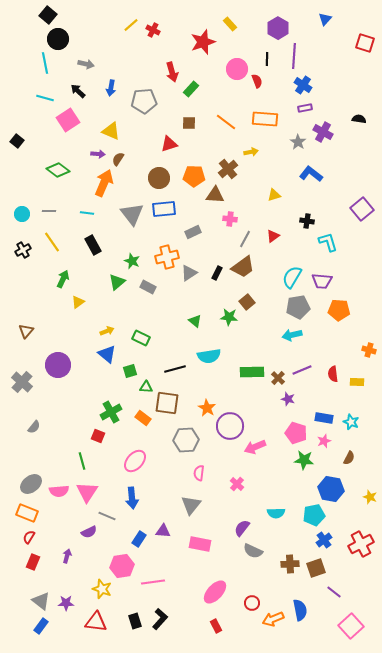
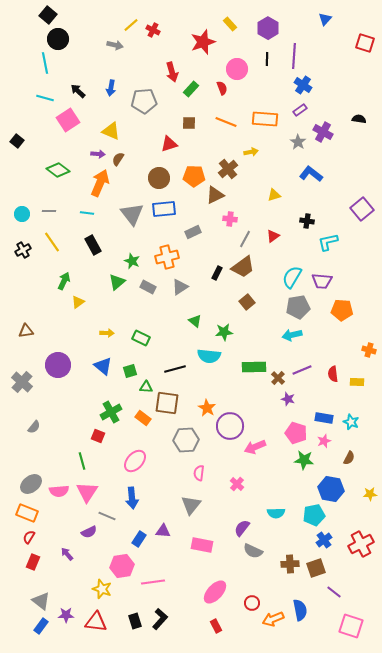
purple hexagon at (278, 28): moved 10 px left
gray arrow at (86, 64): moved 29 px right, 19 px up
red semicircle at (257, 81): moved 35 px left, 7 px down
purple rectangle at (305, 108): moved 5 px left, 2 px down; rotated 24 degrees counterclockwise
orange line at (226, 122): rotated 15 degrees counterclockwise
orange arrow at (104, 183): moved 4 px left
brown triangle at (215, 195): rotated 30 degrees counterclockwise
cyan L-shape at (328, 242): rotated 85 degrees counterclockwise
gray triangle at (189, 273): moved 9 px left, 14 px down
green arrow at (63, 279): moved 1 px right, 2 px down
orange pentagon at (339, 310): moved 3 px right
green star at (229, 317): moved 5 px left, 15 px down; rotated 12 degrees counterclockwise
brown triangle at (26, 331): rotated 42 degrees clockwise
yellow arrow at (107, 331): moved 2 px down; rotated 24 degrees clockwise
blue triangle at (107, 354): moved 4 px left, 12 px down
cyan semicircle at (209, 356): rotated 15 degrees clockwise
green rectangle at (252, 372): moved 2 px right, 5 px up
yellow star at (370, 497): moved 3 px up; rotated 24 degrees counterclockwise
pink rectangle at (200, 544): moved 2 px right, 1 px down
purple arrow at (67, 556): moved 2 px up; rotated 56 degrees counterclockwise
purple star at (66, 603): moved 12 px down
pink square at (351, 626): rotated 30 degrees counterclockwise
